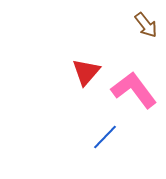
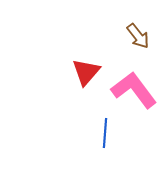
brown arrow: moved 8 px left, 11 px down
blue line: moved 4 px up; rotated 40 degrees counterclockwise
